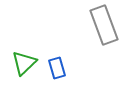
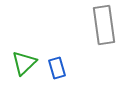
gray rectangle: rotated 12 degrees clockwise
